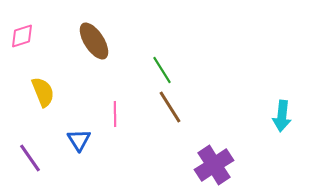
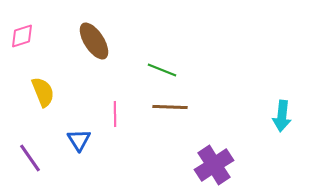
green line: rotated 36 degrees counterclockwise
brown line: rotated 56 degrees counterclockwise
